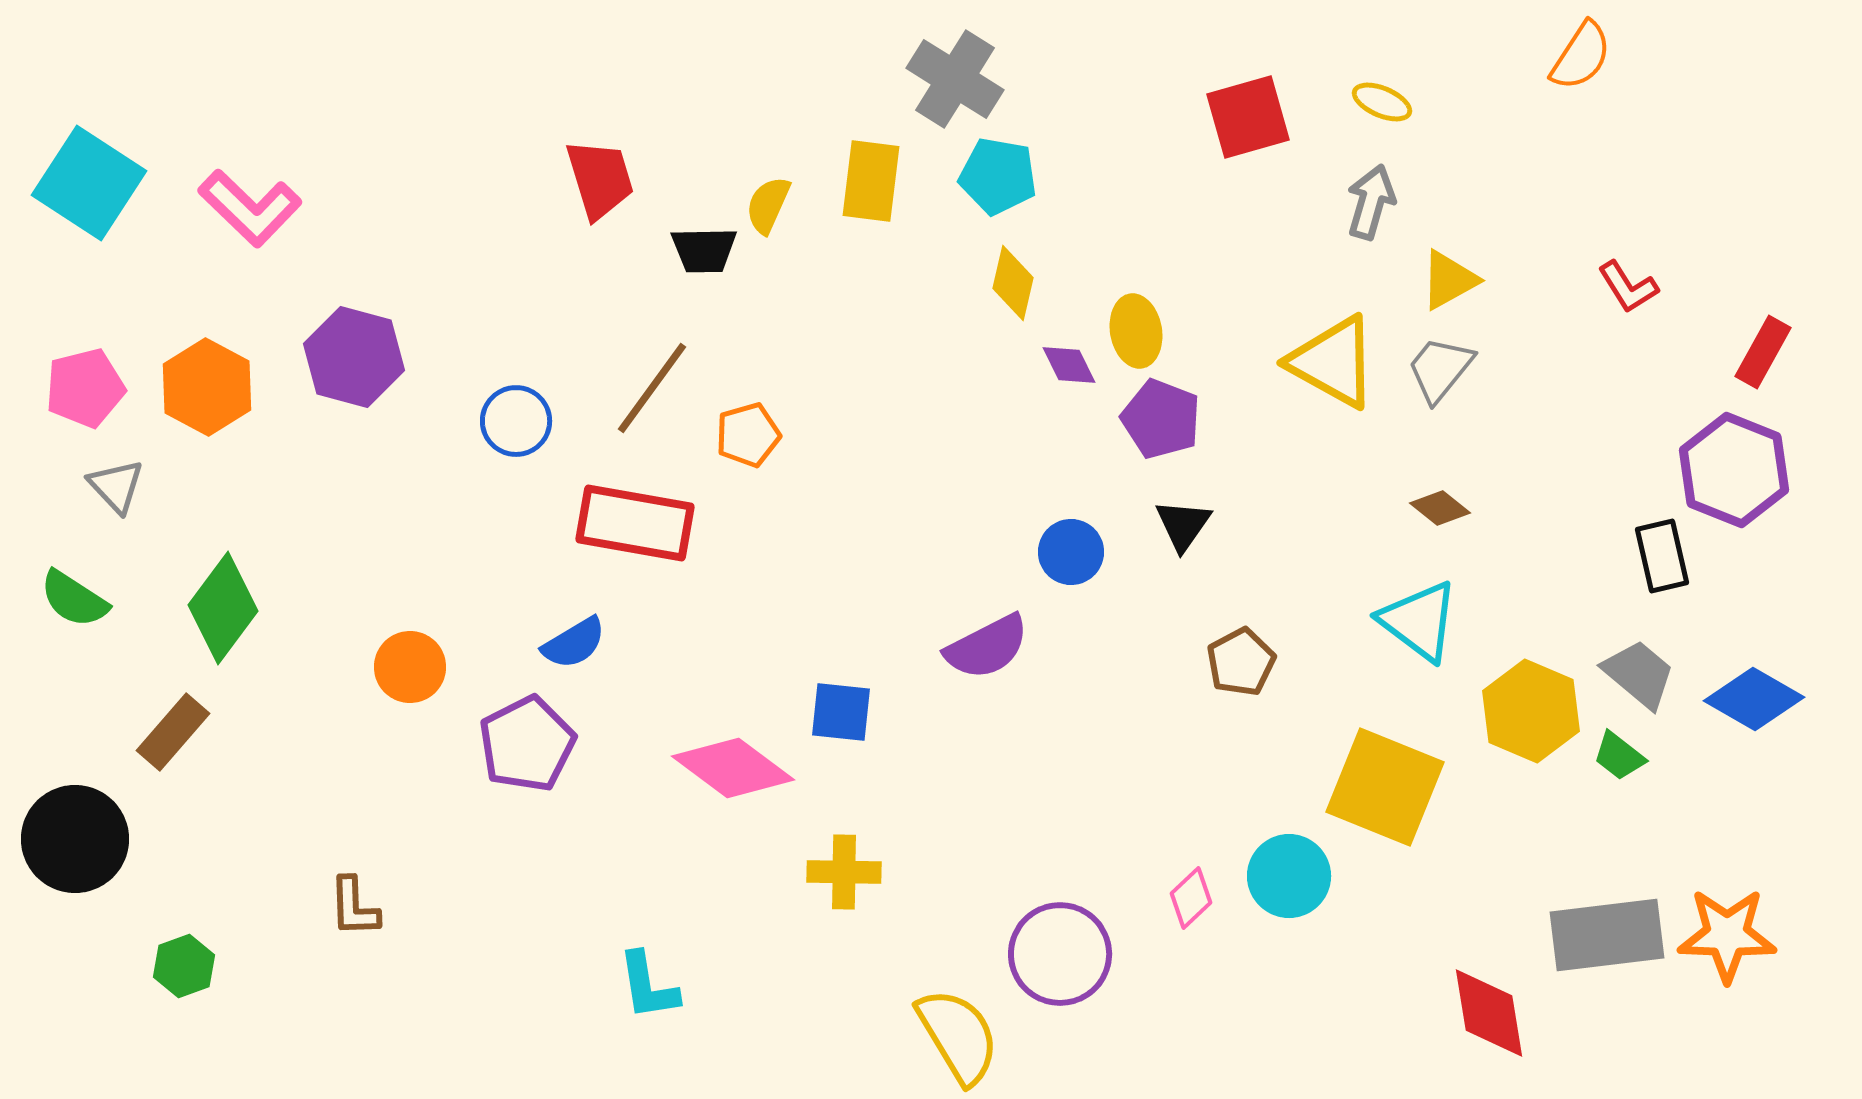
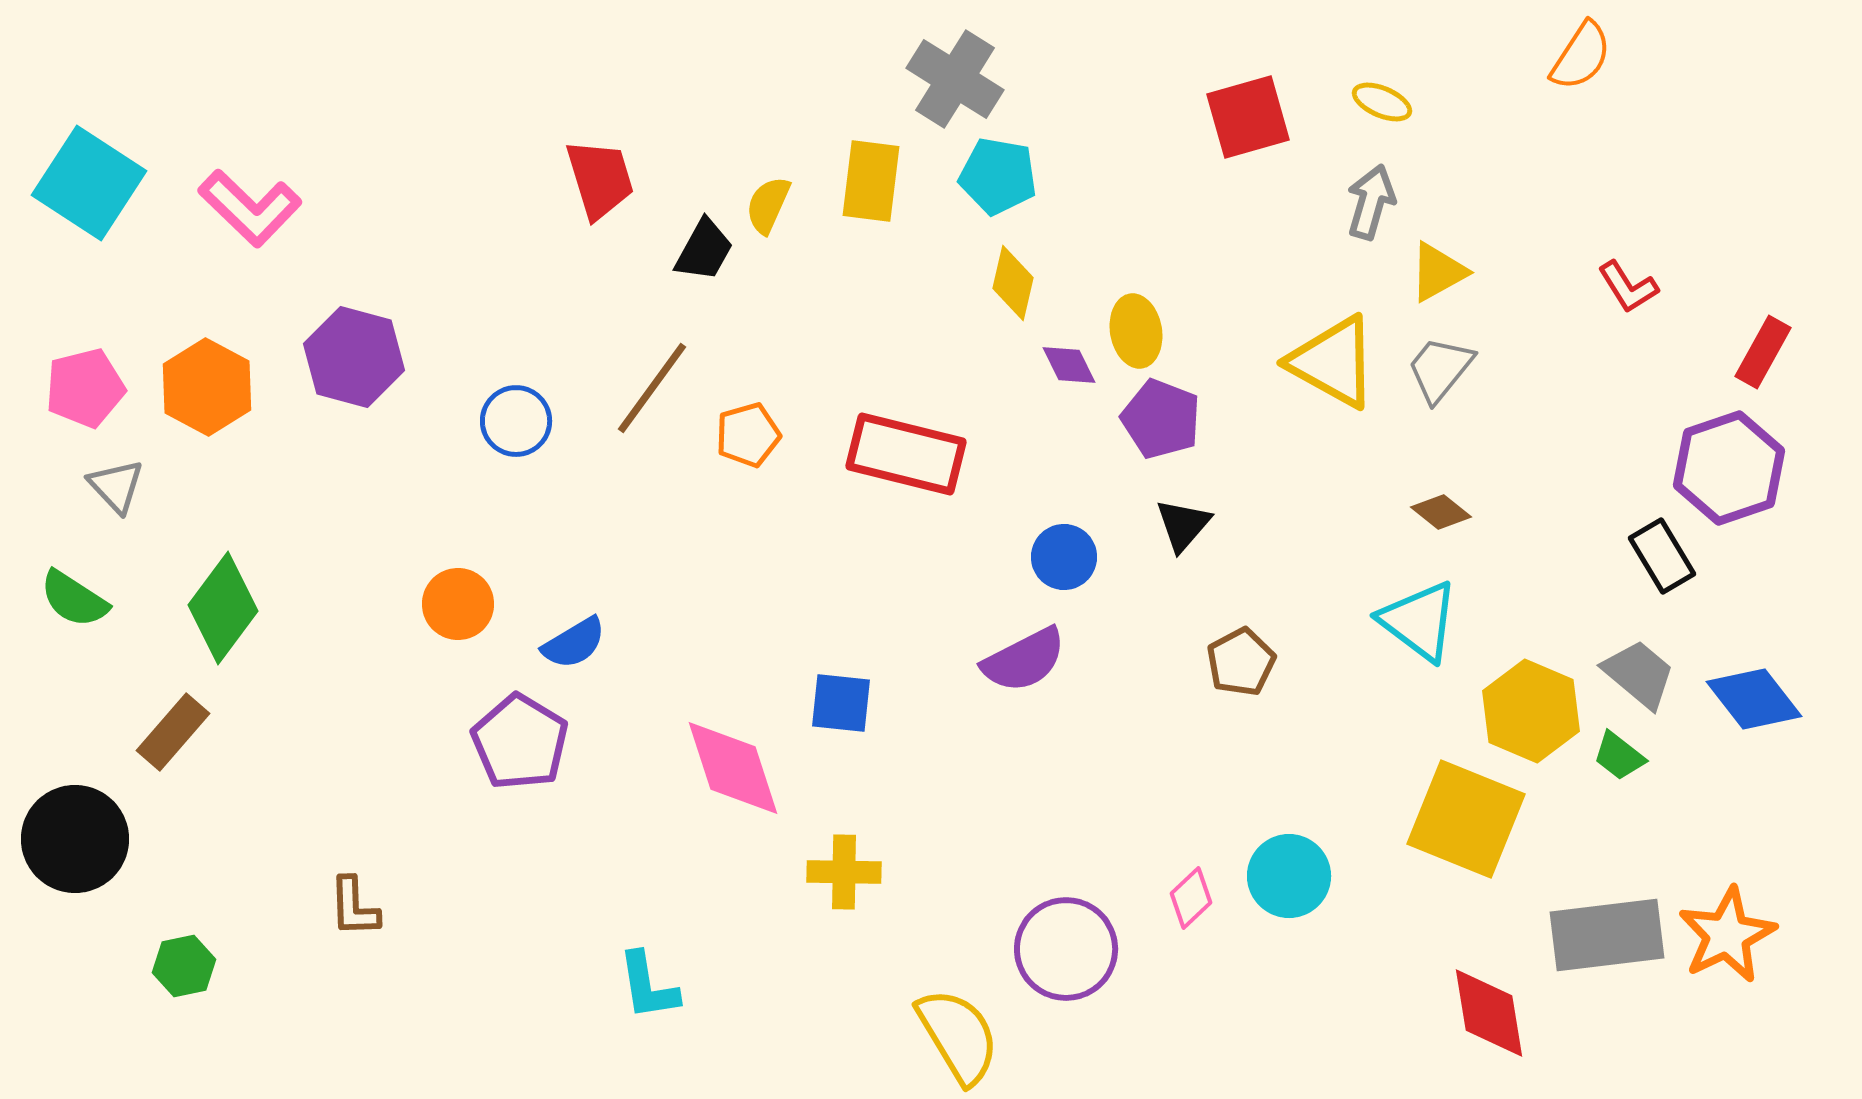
black trapezoid at (704, 250): rotated 60 degrees counterclockwise
yellow triangle at (1449, 280): moved 11 px left, 8 px up
purple hexagon at (1734, 470): moved 5 px left, 2 px up; rotated 19 degrees clockwise
brown diamond at (1440, 508): moved 1 px right, 4 px down
red rectangle at (635, 523): moved 271 px right, 69 px up; rotated 4 degrees clockwise
black triangle at (1183, 525): rotated 6 degrees clockwise
blue circle at (1071, 552): moved 7 px left, 5 px down
black rectangle at (1662, 556): rotated 18 degrees counterclockwise
purple semicircle at (987, 647): moved 37 px right, 13 px down
orange circle at (410, 667): moved 48 px right, 63 px up
blue diamond at (1754, 699): rotated 22 degrees clockwise
blue square at (841, 712): moved 9 px up
purple pentagon at (527, 744): moved 7 px left, 2 px up; rotated 14 degrees counterclockwise
pink diamond at (733, 768): rotated 35 degrees clockwise
yellow square at (1385, 787): moved 81 px right, 32 px down
orange star at (1727, 935): rotated 28 degrees counterclockwise
purple circle at (1060, 954): moved 6 px right, 5 px up
green hexagon at (184, 966): rotated 8 degrees clockwise
